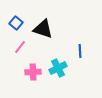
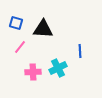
blue square: rotated 24 degrees counterclockwise
black triangle: rotated 15 degrees counterclockwise
